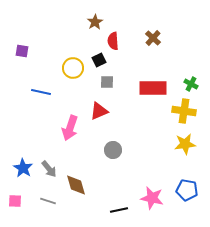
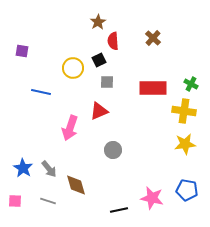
brown star: moved 3 px right
